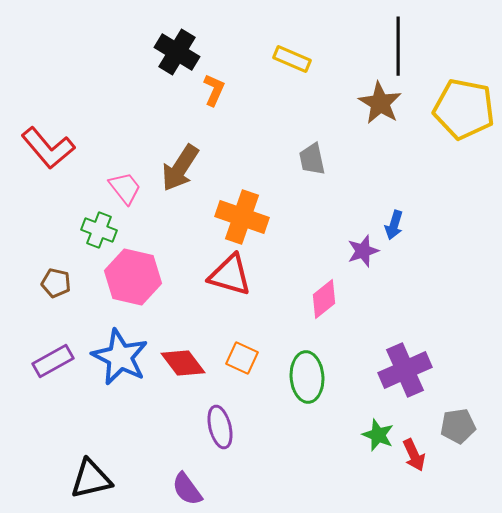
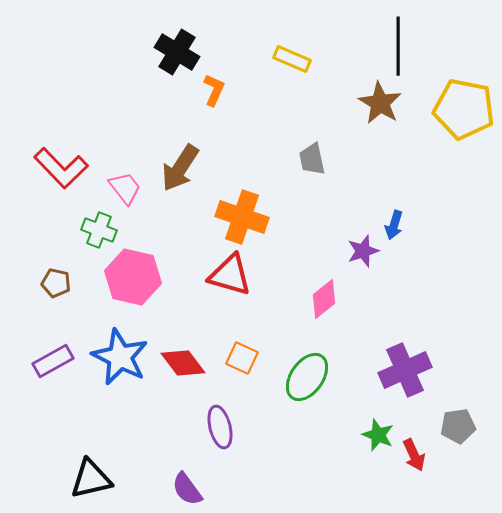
red L-shape: moved 13 px right, 20 px down; rotated 4 degrees counterclockwise
green ellipse: rotated 39 degrees clockwise
